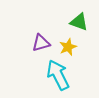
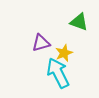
yellow star: moved 4 px left, 6 px down
cyan arrow: moved 2 px up
